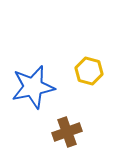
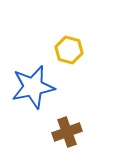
yellow hexagon: moved 20 px left, 21 px up
